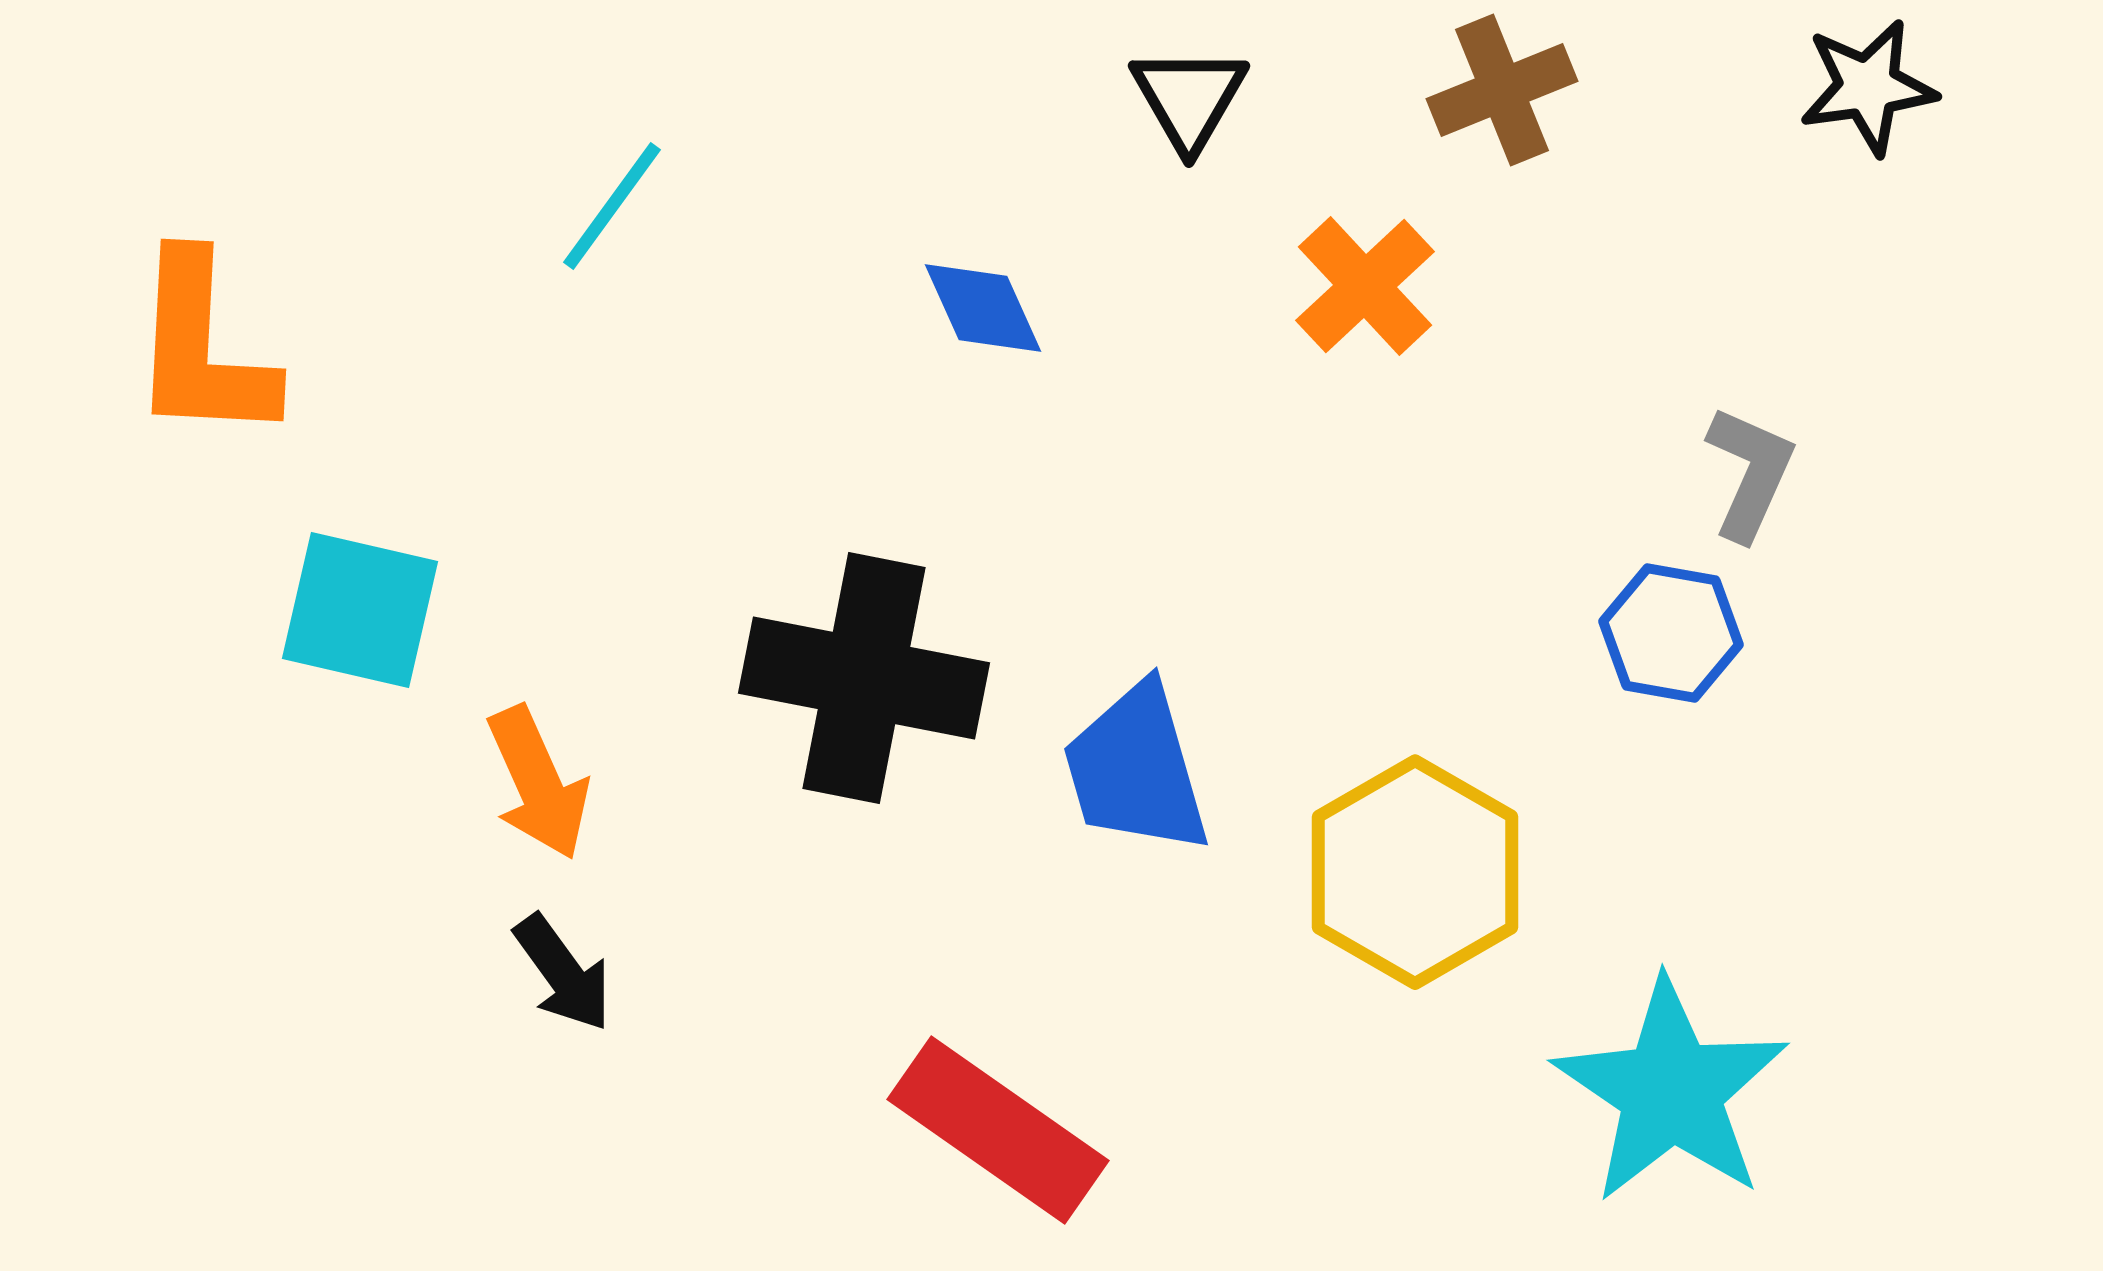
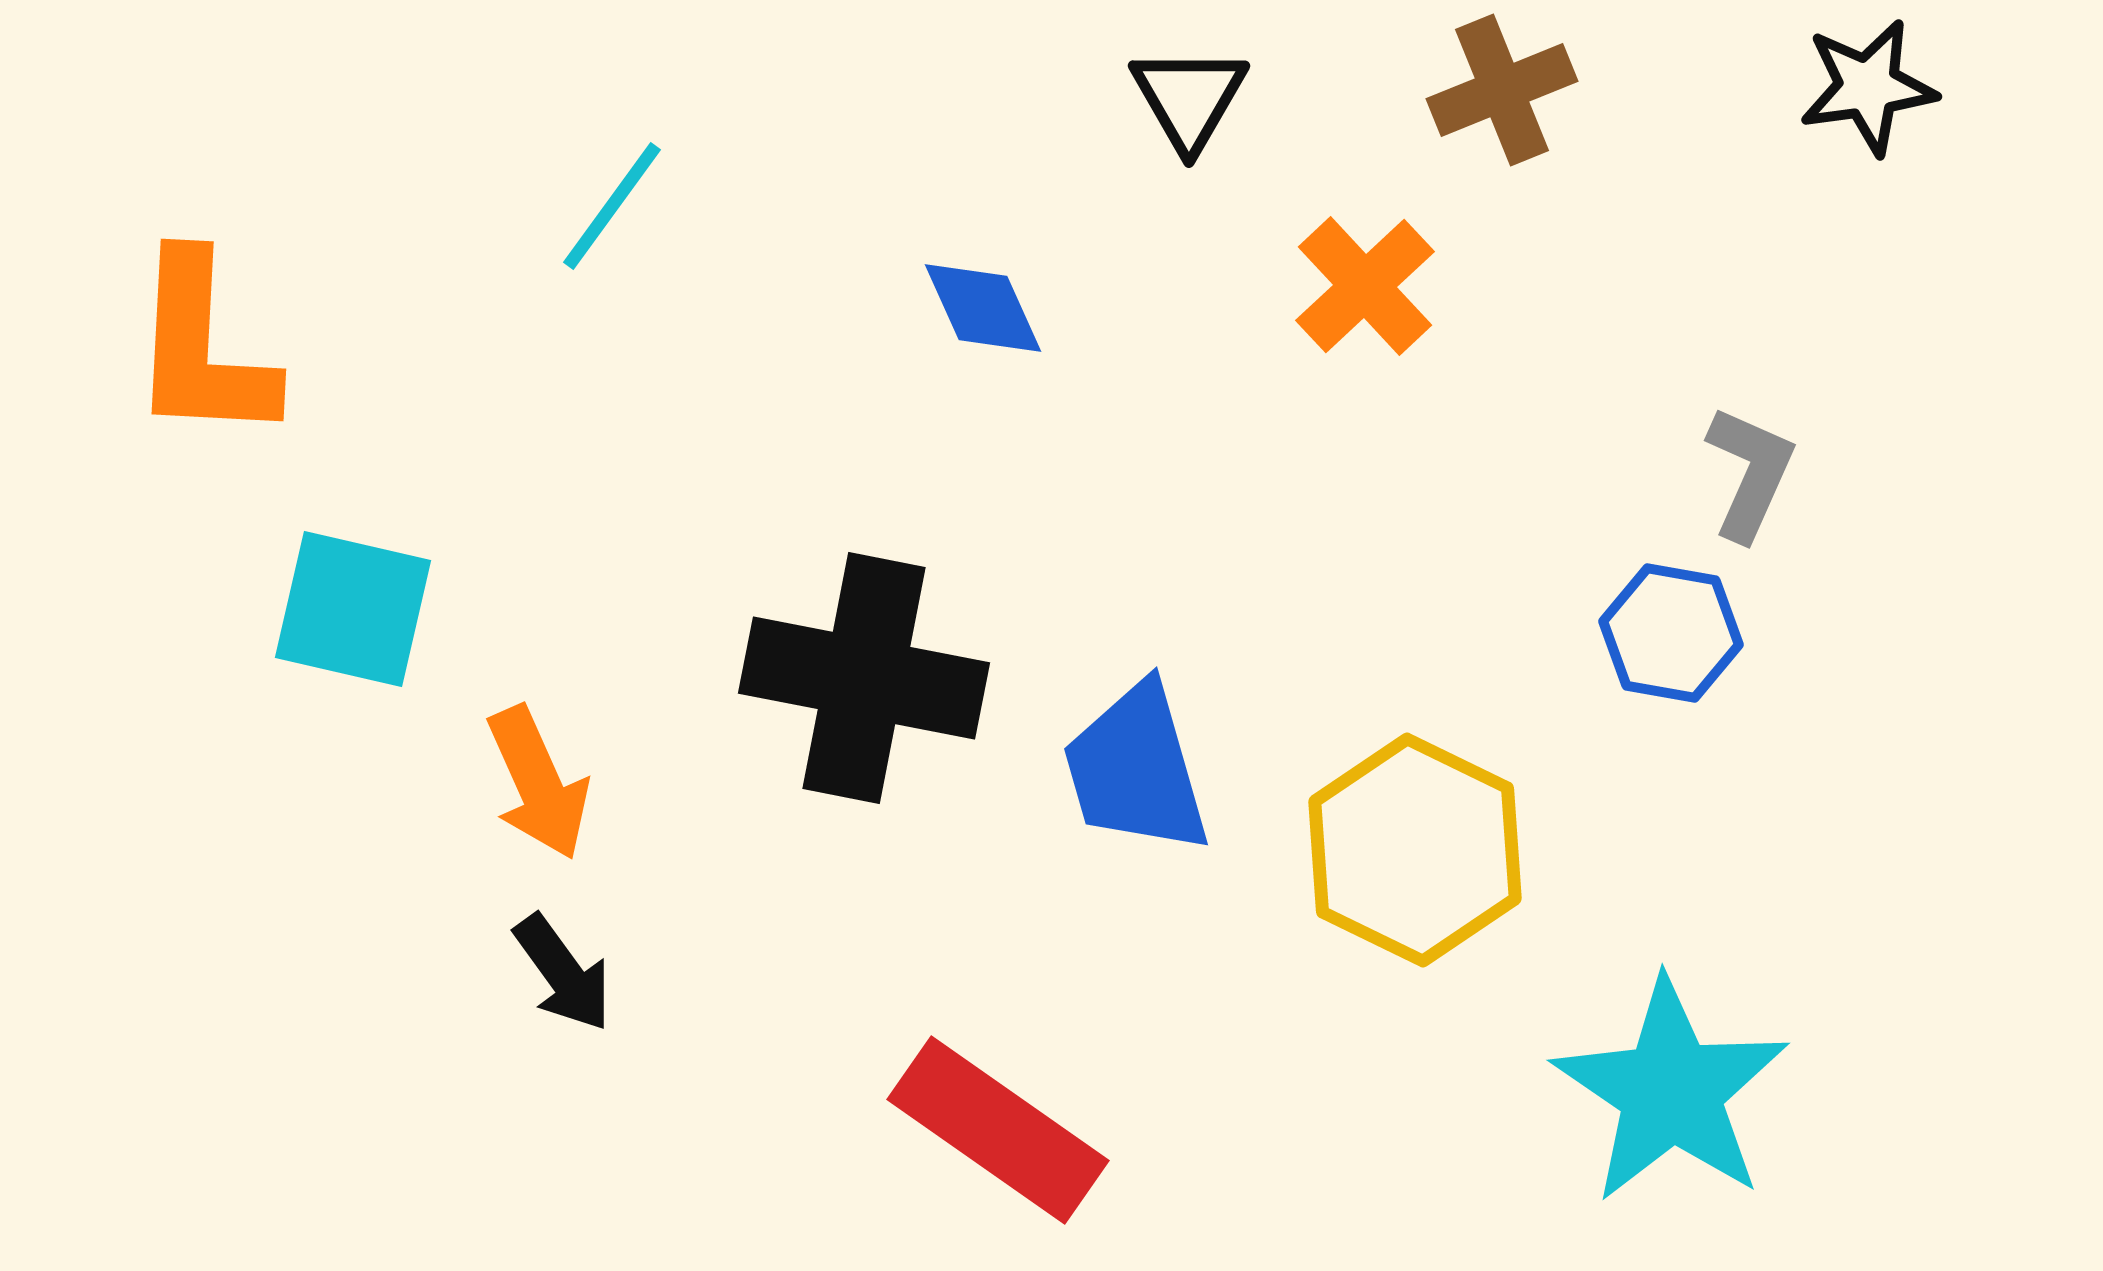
cyan square: moved 7 px left, 1 px up
yellow hexagon: moved 22 px up; rotated 4 degrees counterclockwise
